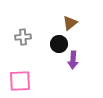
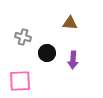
brown triangle: rotated 42 degrees clockwise
gray cross: rotated 21 degrees clockwise
black circle: moved 12 px left, 9 px down
